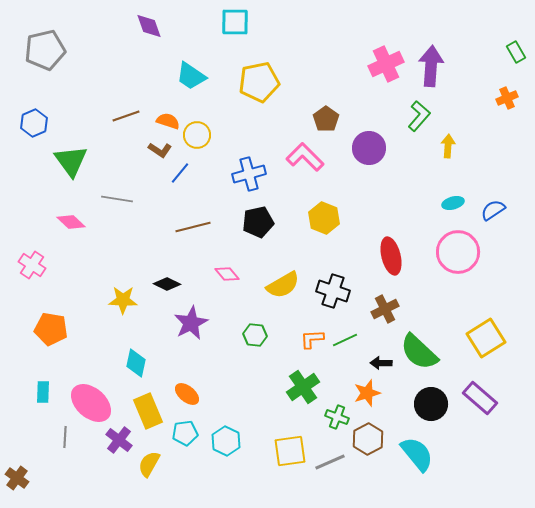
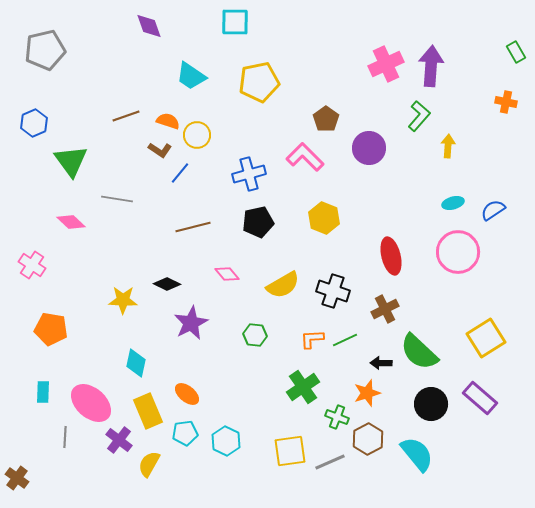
orange cross at (507, 98): moved 1 px left, 4 px down; rotated 35 degrees clockwise
